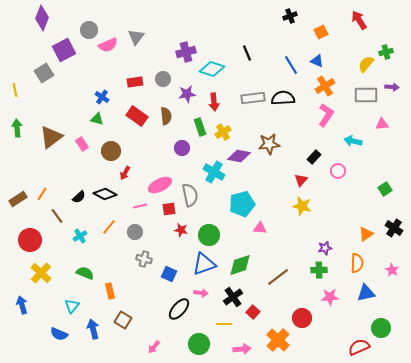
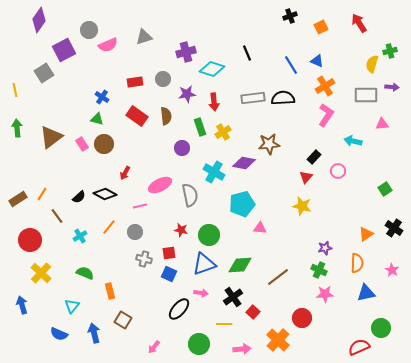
purple diamond at (42, 18): moved 3 px left, 2 px down; rotated 15 degrees clockwise
red arrow at (359, 20): moved 3 px down
orange square at (321, 32): moved 5 px up
gray triangle at (136, 37): moved 8 px right; rotated 36 degrees clockwise
green cross at (386, 52): moved 4 px right, 1 px up
yellow semicircle at (366, 64): moved 6 px right; rotated 24 degrees counterclockwise
brown circle at (111, 151): moved 7 px left, 7 px up
purple diamond at (239, 156): moved 5 px right, 7 px down
red triangle at (301, 180): moved 5 px right, 3 px up
red square at (169, 209): moved 44 px down
green diamond at (240, 265): rotated 15 degrees clockwise
green cross at (319, 270): rotated 28 degrees clockwise
pink star at (330, 297): moved 5 px left, 3 px up
blue arrow at (93, 329): moved 1 px right, 4 px down
